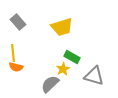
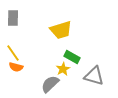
gray rectangle: moved 5 px left, 4 px up; rotated 42 degrees clockwise
yellow trapezoid: moved 1 px left, 3 px down
yellow line: rotated 30 degrees counterclockwise
